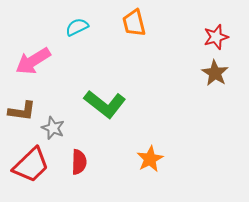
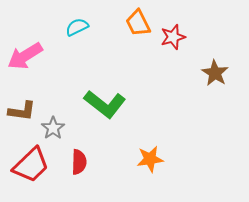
orange trapezoid: moved 4 px right; rotated 12 degrees counterclockwise
red star: moved 43 px left
pink arrow: moved 8 px left, 5 px up
gray star: rotated 15 degrees clockwise
orange star: rotated 20 degrees clockwise
